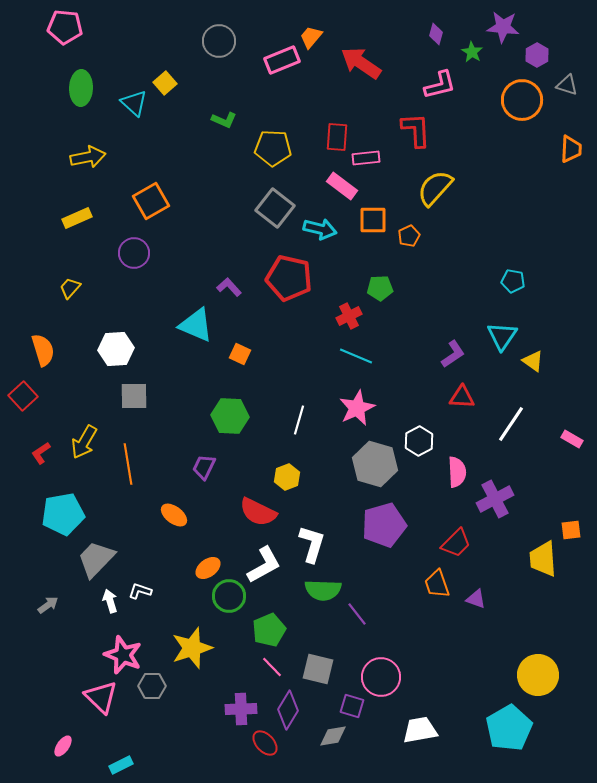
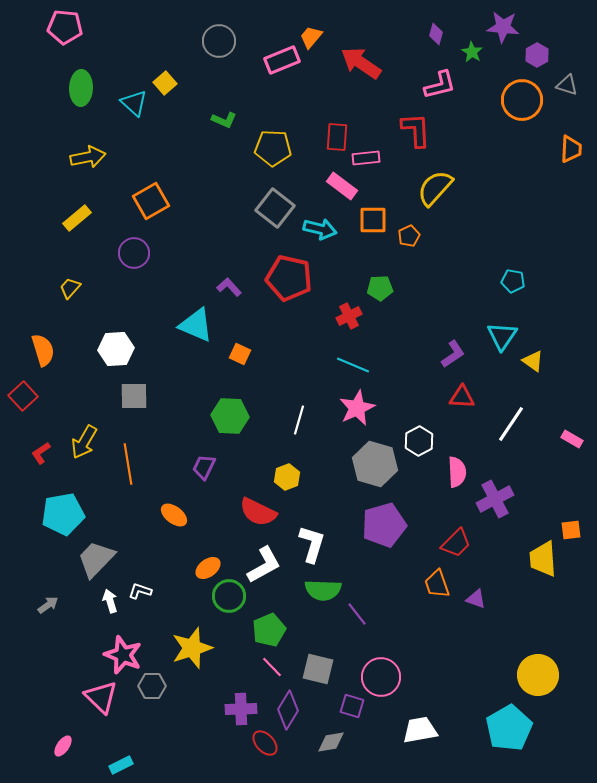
yellow rectangle at (77, 218): rotated 16 degrees counterclockwise
cyan line at (356, 356): moved 3 px left, 9 px down
gray diamond at (333, 736): moved 2 px left, 6 px down
